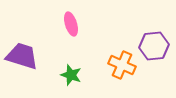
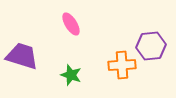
pink ellipse: rotated 15 degrees counterclockwise
purple hexagon: moved 3 px left
orange cross: rotated 28 degrees counterclockwise
